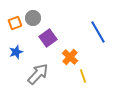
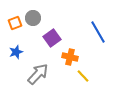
purple square: moved 4 px right
orange cross: rotated 28 degrees counterclockwise
yellow line: rotated 24 degrees counterclockwise
